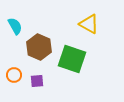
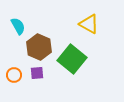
cyan semicircle: moved 3 px right
green square: rotated 20 degrees clockwise
purple square: moved 8 px up
